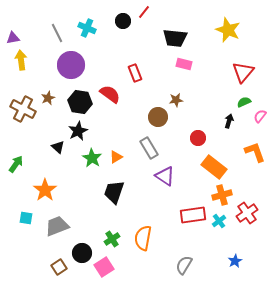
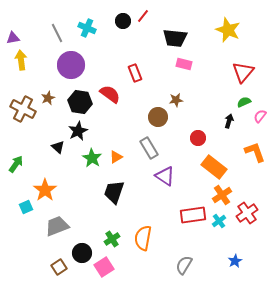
red line at (144, 12): moved 1 px left, 4 px down
orange cross at (222, 195): rotated 18 degrees counterclockwise
cyan square at (26, 218): moved 11 px up; rotated 32 degrees counterclockwise
